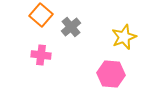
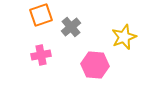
orange square: rotated 30 degrees clockwise
pink cross: rotated 18 degrees counterclockwise
pink hexagon: moved 16 px left, 9 px up
